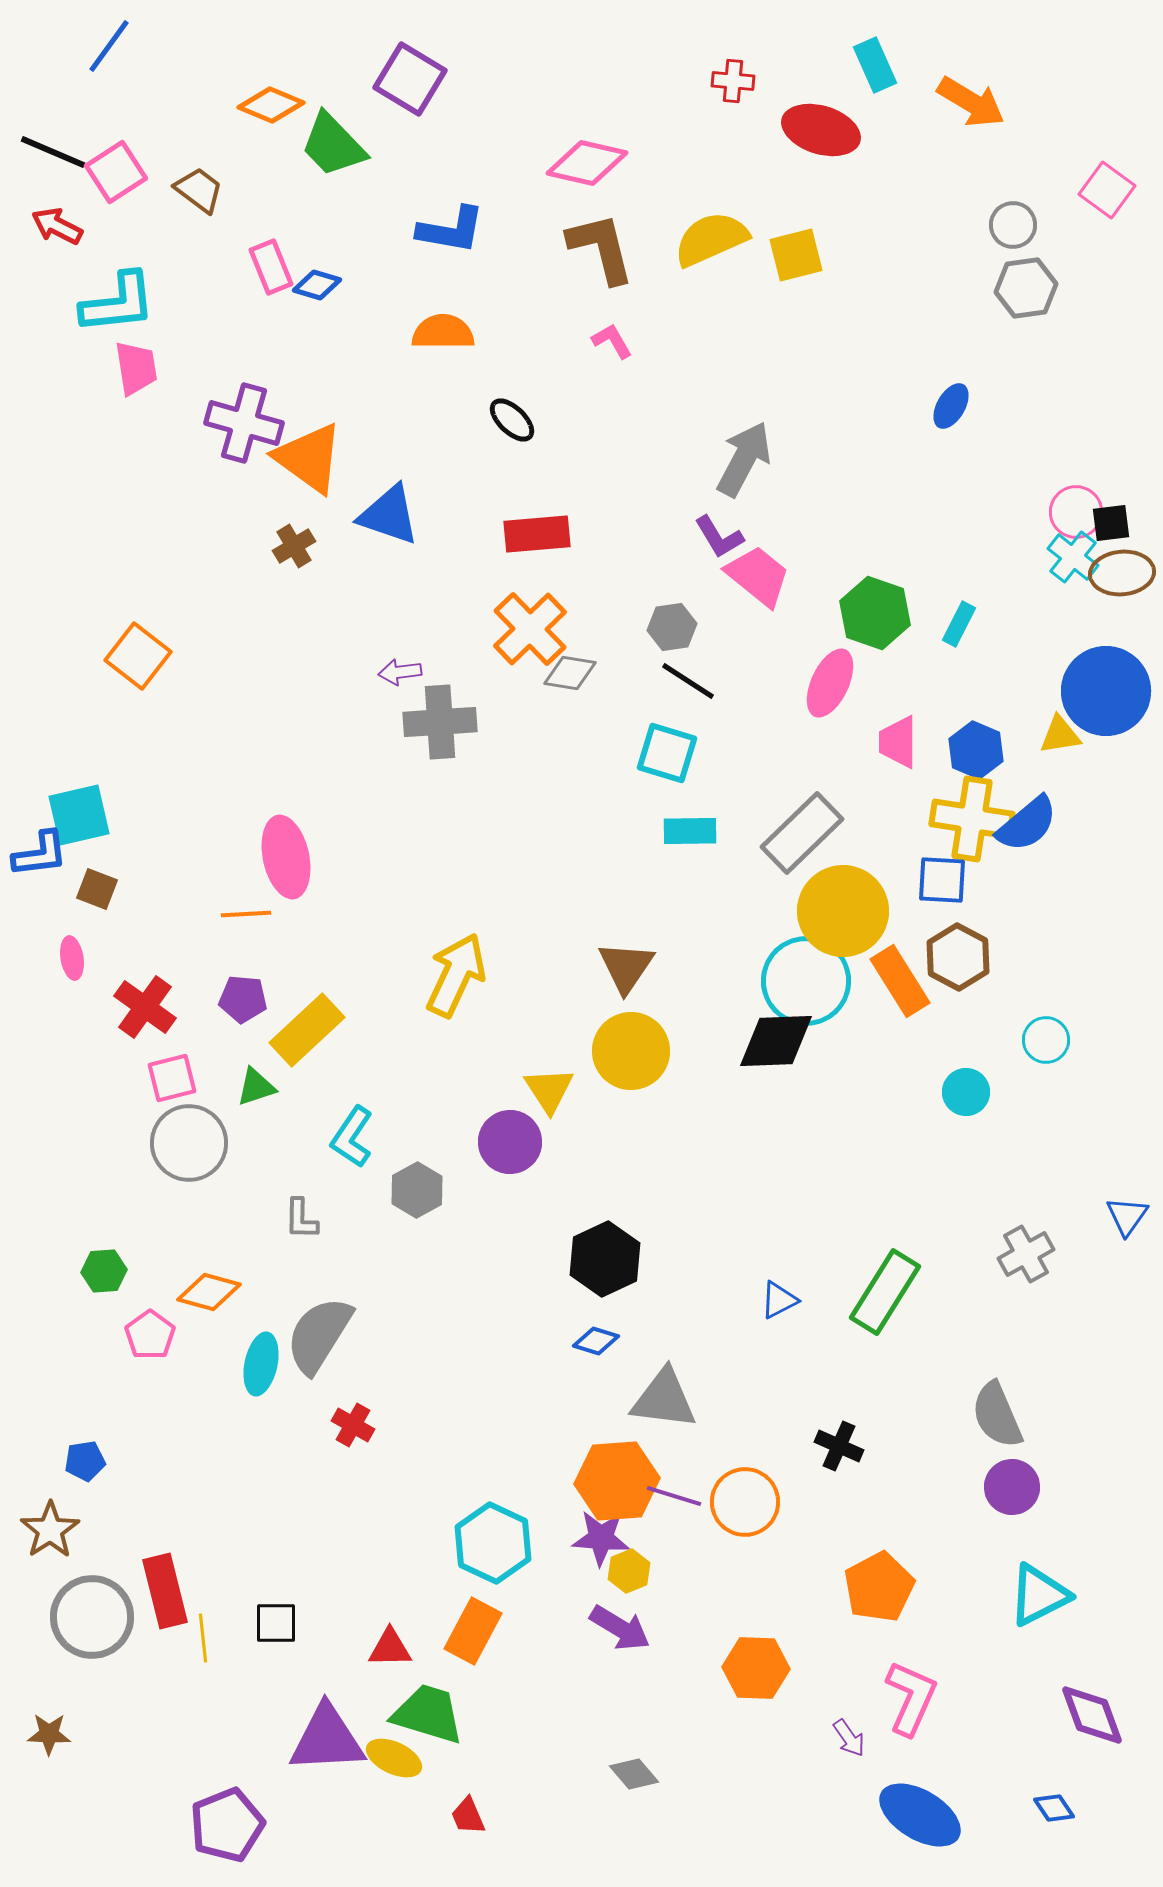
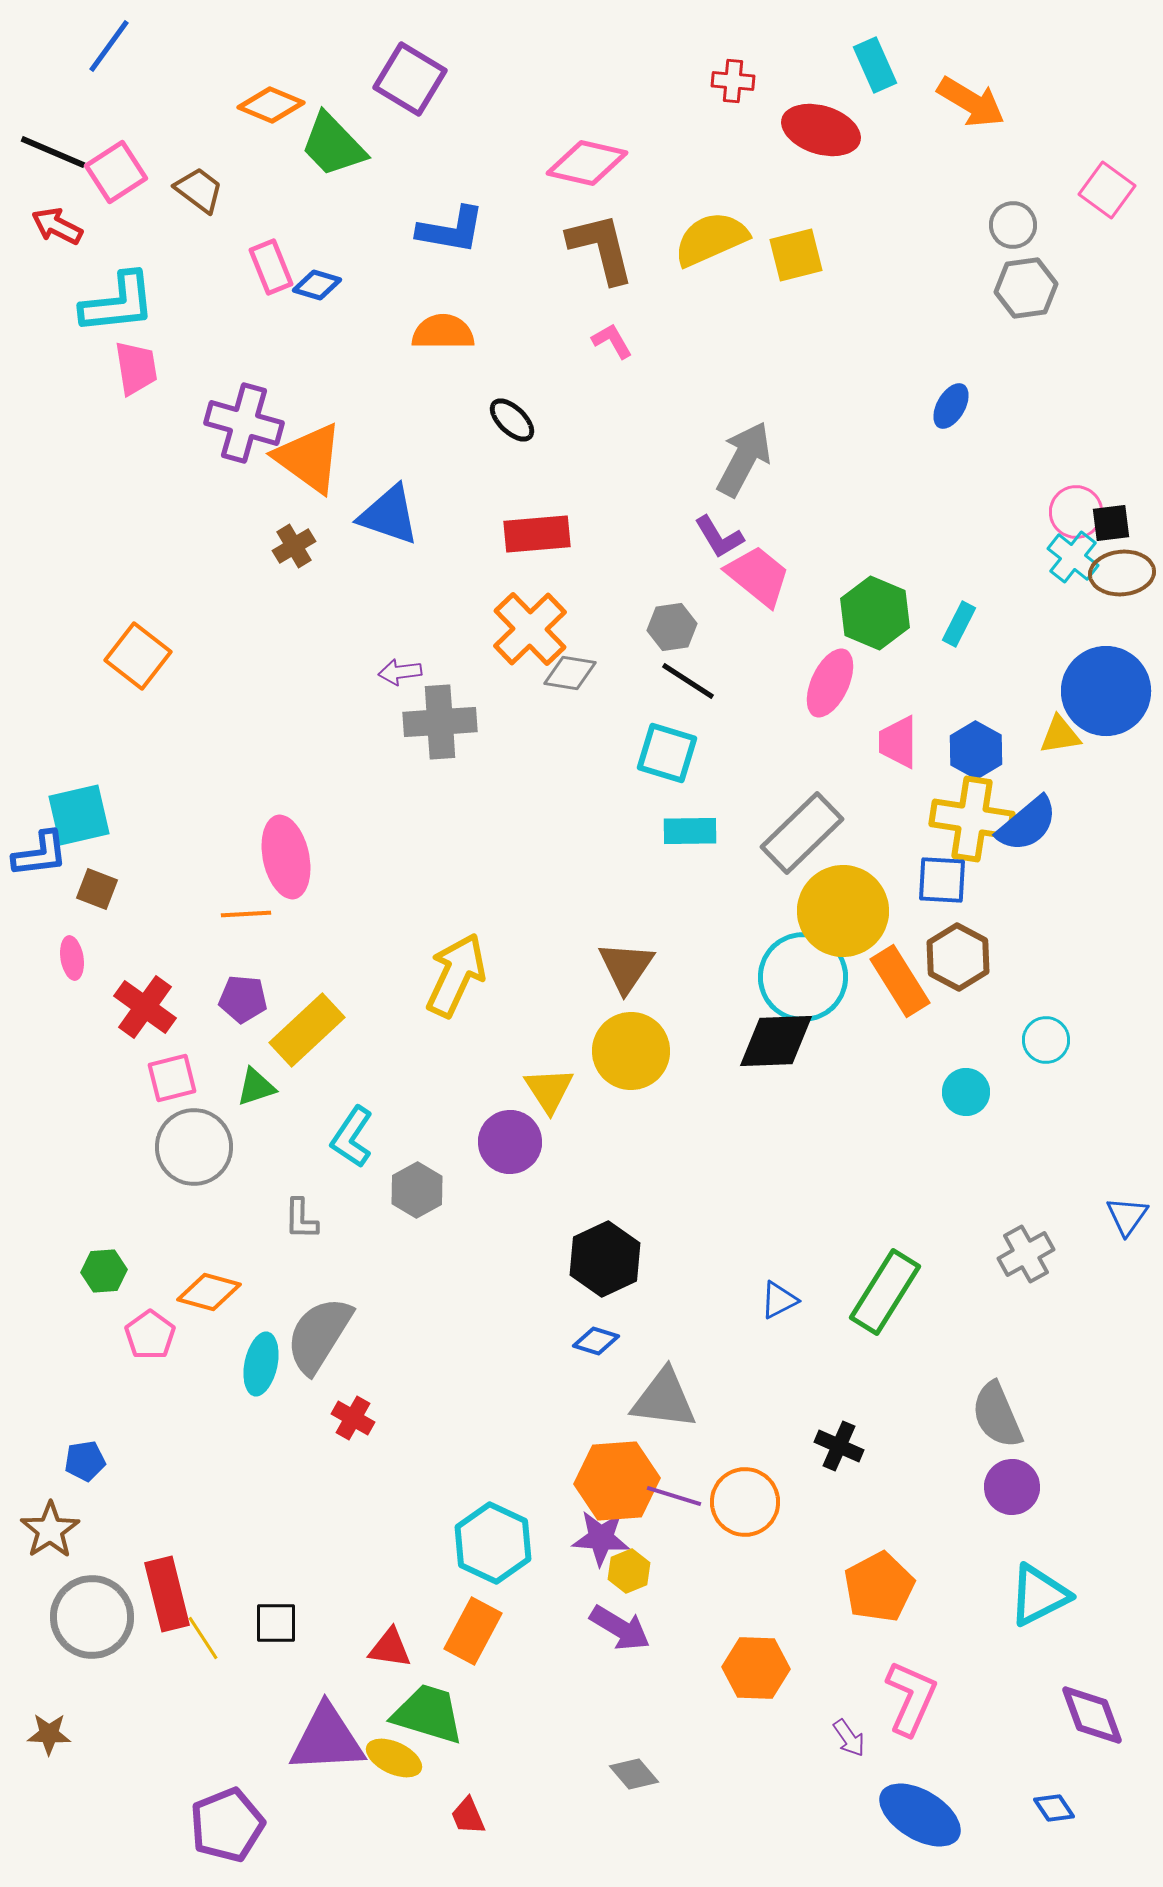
green hexagon at (875, 613): rotated 4 degrees clockwise
blue hexagon at (976, 750): rotated 6 degrees clockwise
cyan circle at (806, 981): moved 3 px left, 4 px up
gray circle at (189, 1143): moved 5 px right, 4 px down
red cross at (353, 1425): moved 7 px up
red rectangle at (165, 1591): moved 2 px right, 3 px down
yellow line at (203, 1638): rotated 27 degrees counterclockwise
red triangle at (390, 1648): rotated 9 degrees clockwise
